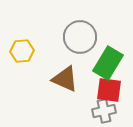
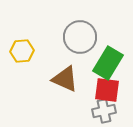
red square: moved 2 px left
